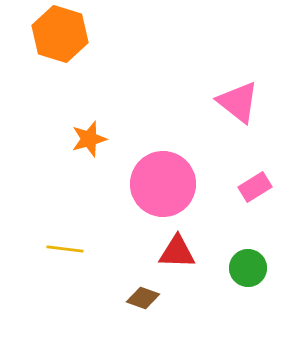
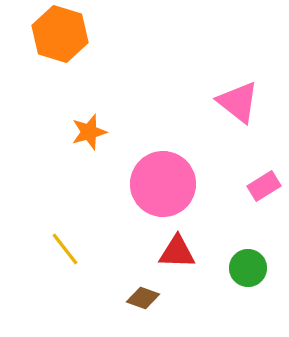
orange star: moved 7 px up
pink rectangle: moved 9 px right, 1 px up
yellow line: rotated 45 degrees clockwise
